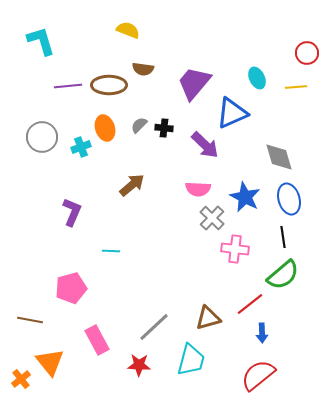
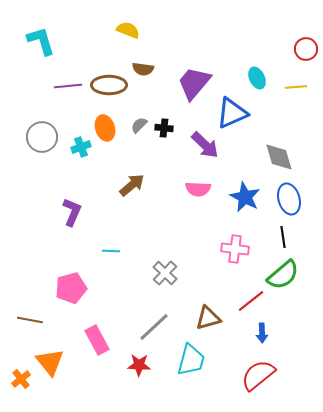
red circle: moved 1 px left, 4 px up
gray cross: moved 47 px left, 55 px down
red line: moved 1 px right, 3 px up
